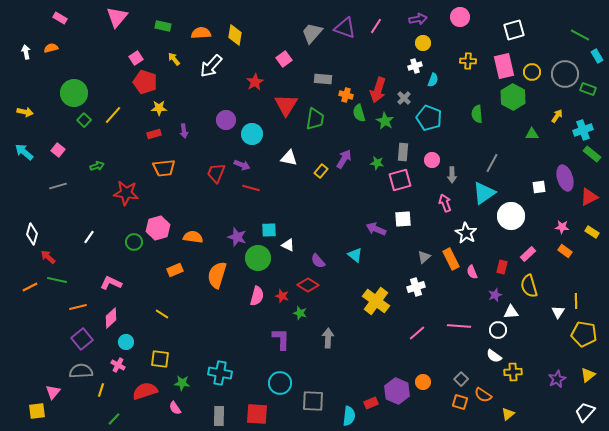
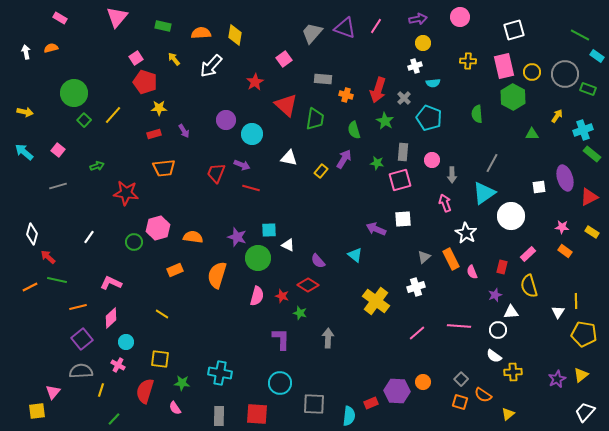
cyan rectangle at (597, 56): rotated 24 degrees counterclockwise
cyan semicircle at (433, 80): moved 3 px down; rotated 64 degrees clockwise
red triangle at (286, 105): rotated 20 degrees counterclockwise
green semicircle at (359, 113): moved 5 px left, 17 px down
purple arrow at (184, 131): rotated 24 degrees counterclockwise
yellow triangle at (588, 375): moved 7 px left
red semicircle at (145, 391): rotated 55 degrees counterclockwise
purple hexagon at (397, 391): rotated 20 degrees counterclockwise
gray square at (313, 401): moved 1 px right, 3 px down
